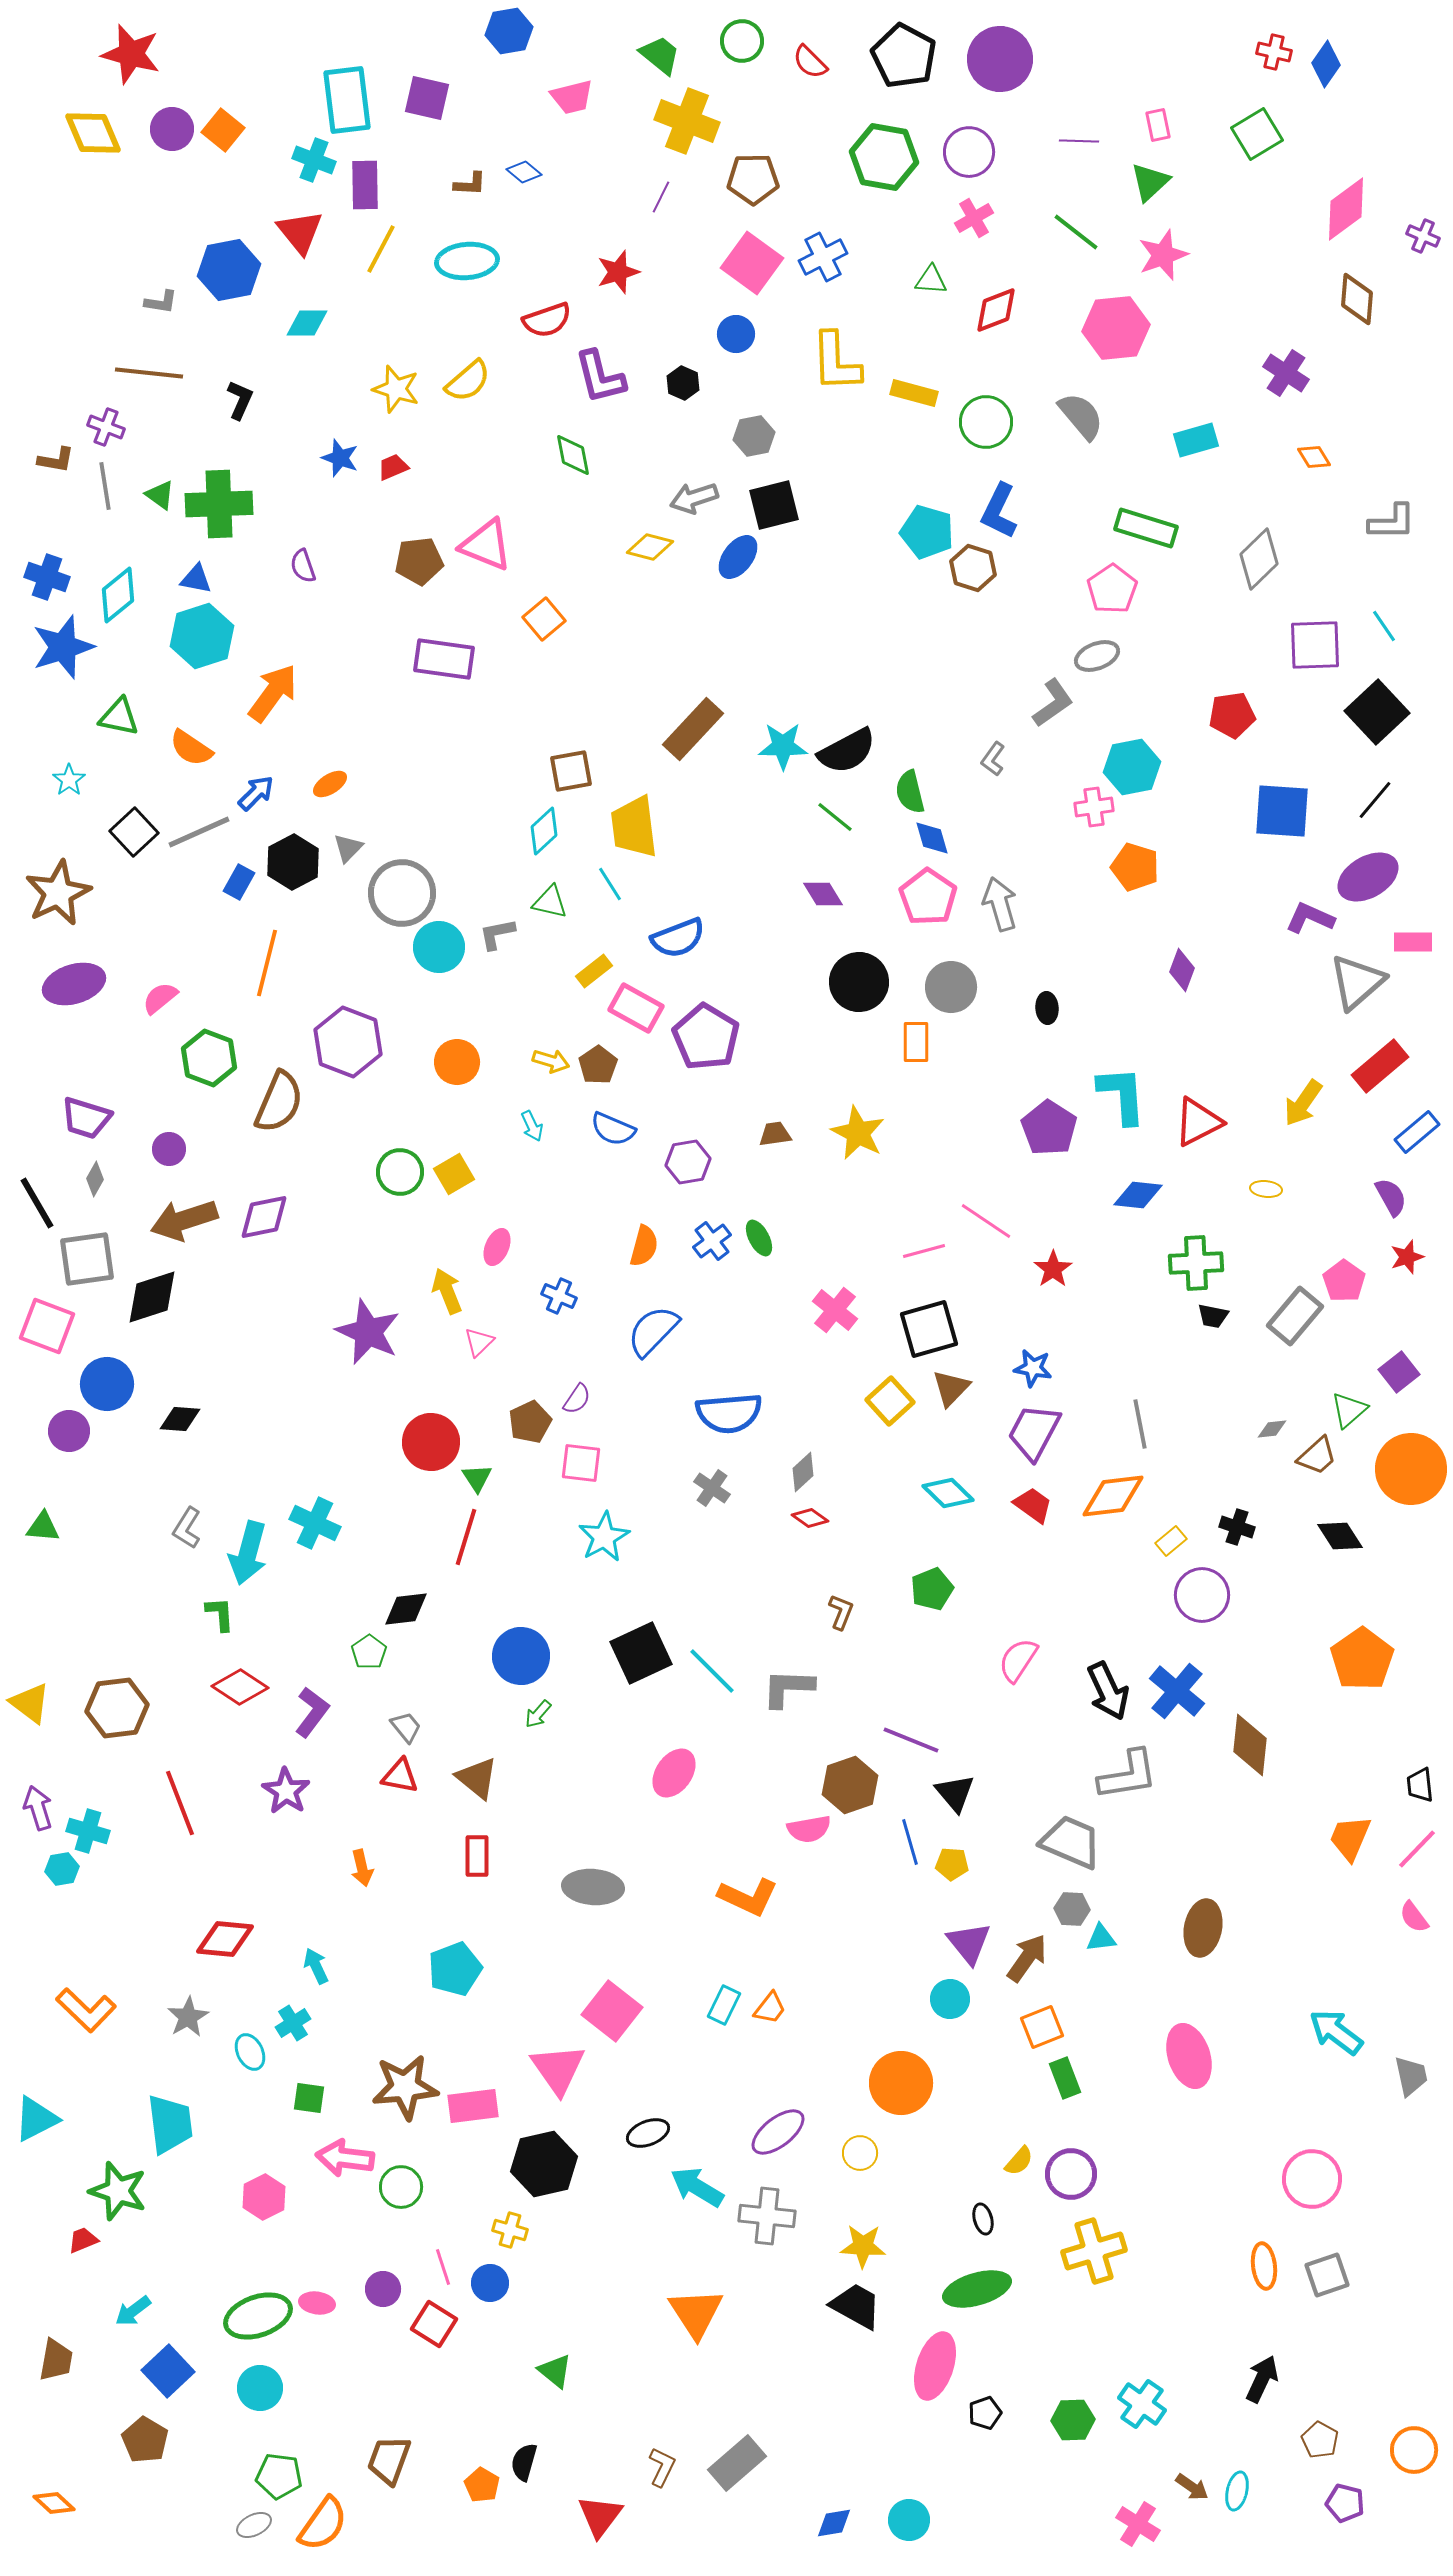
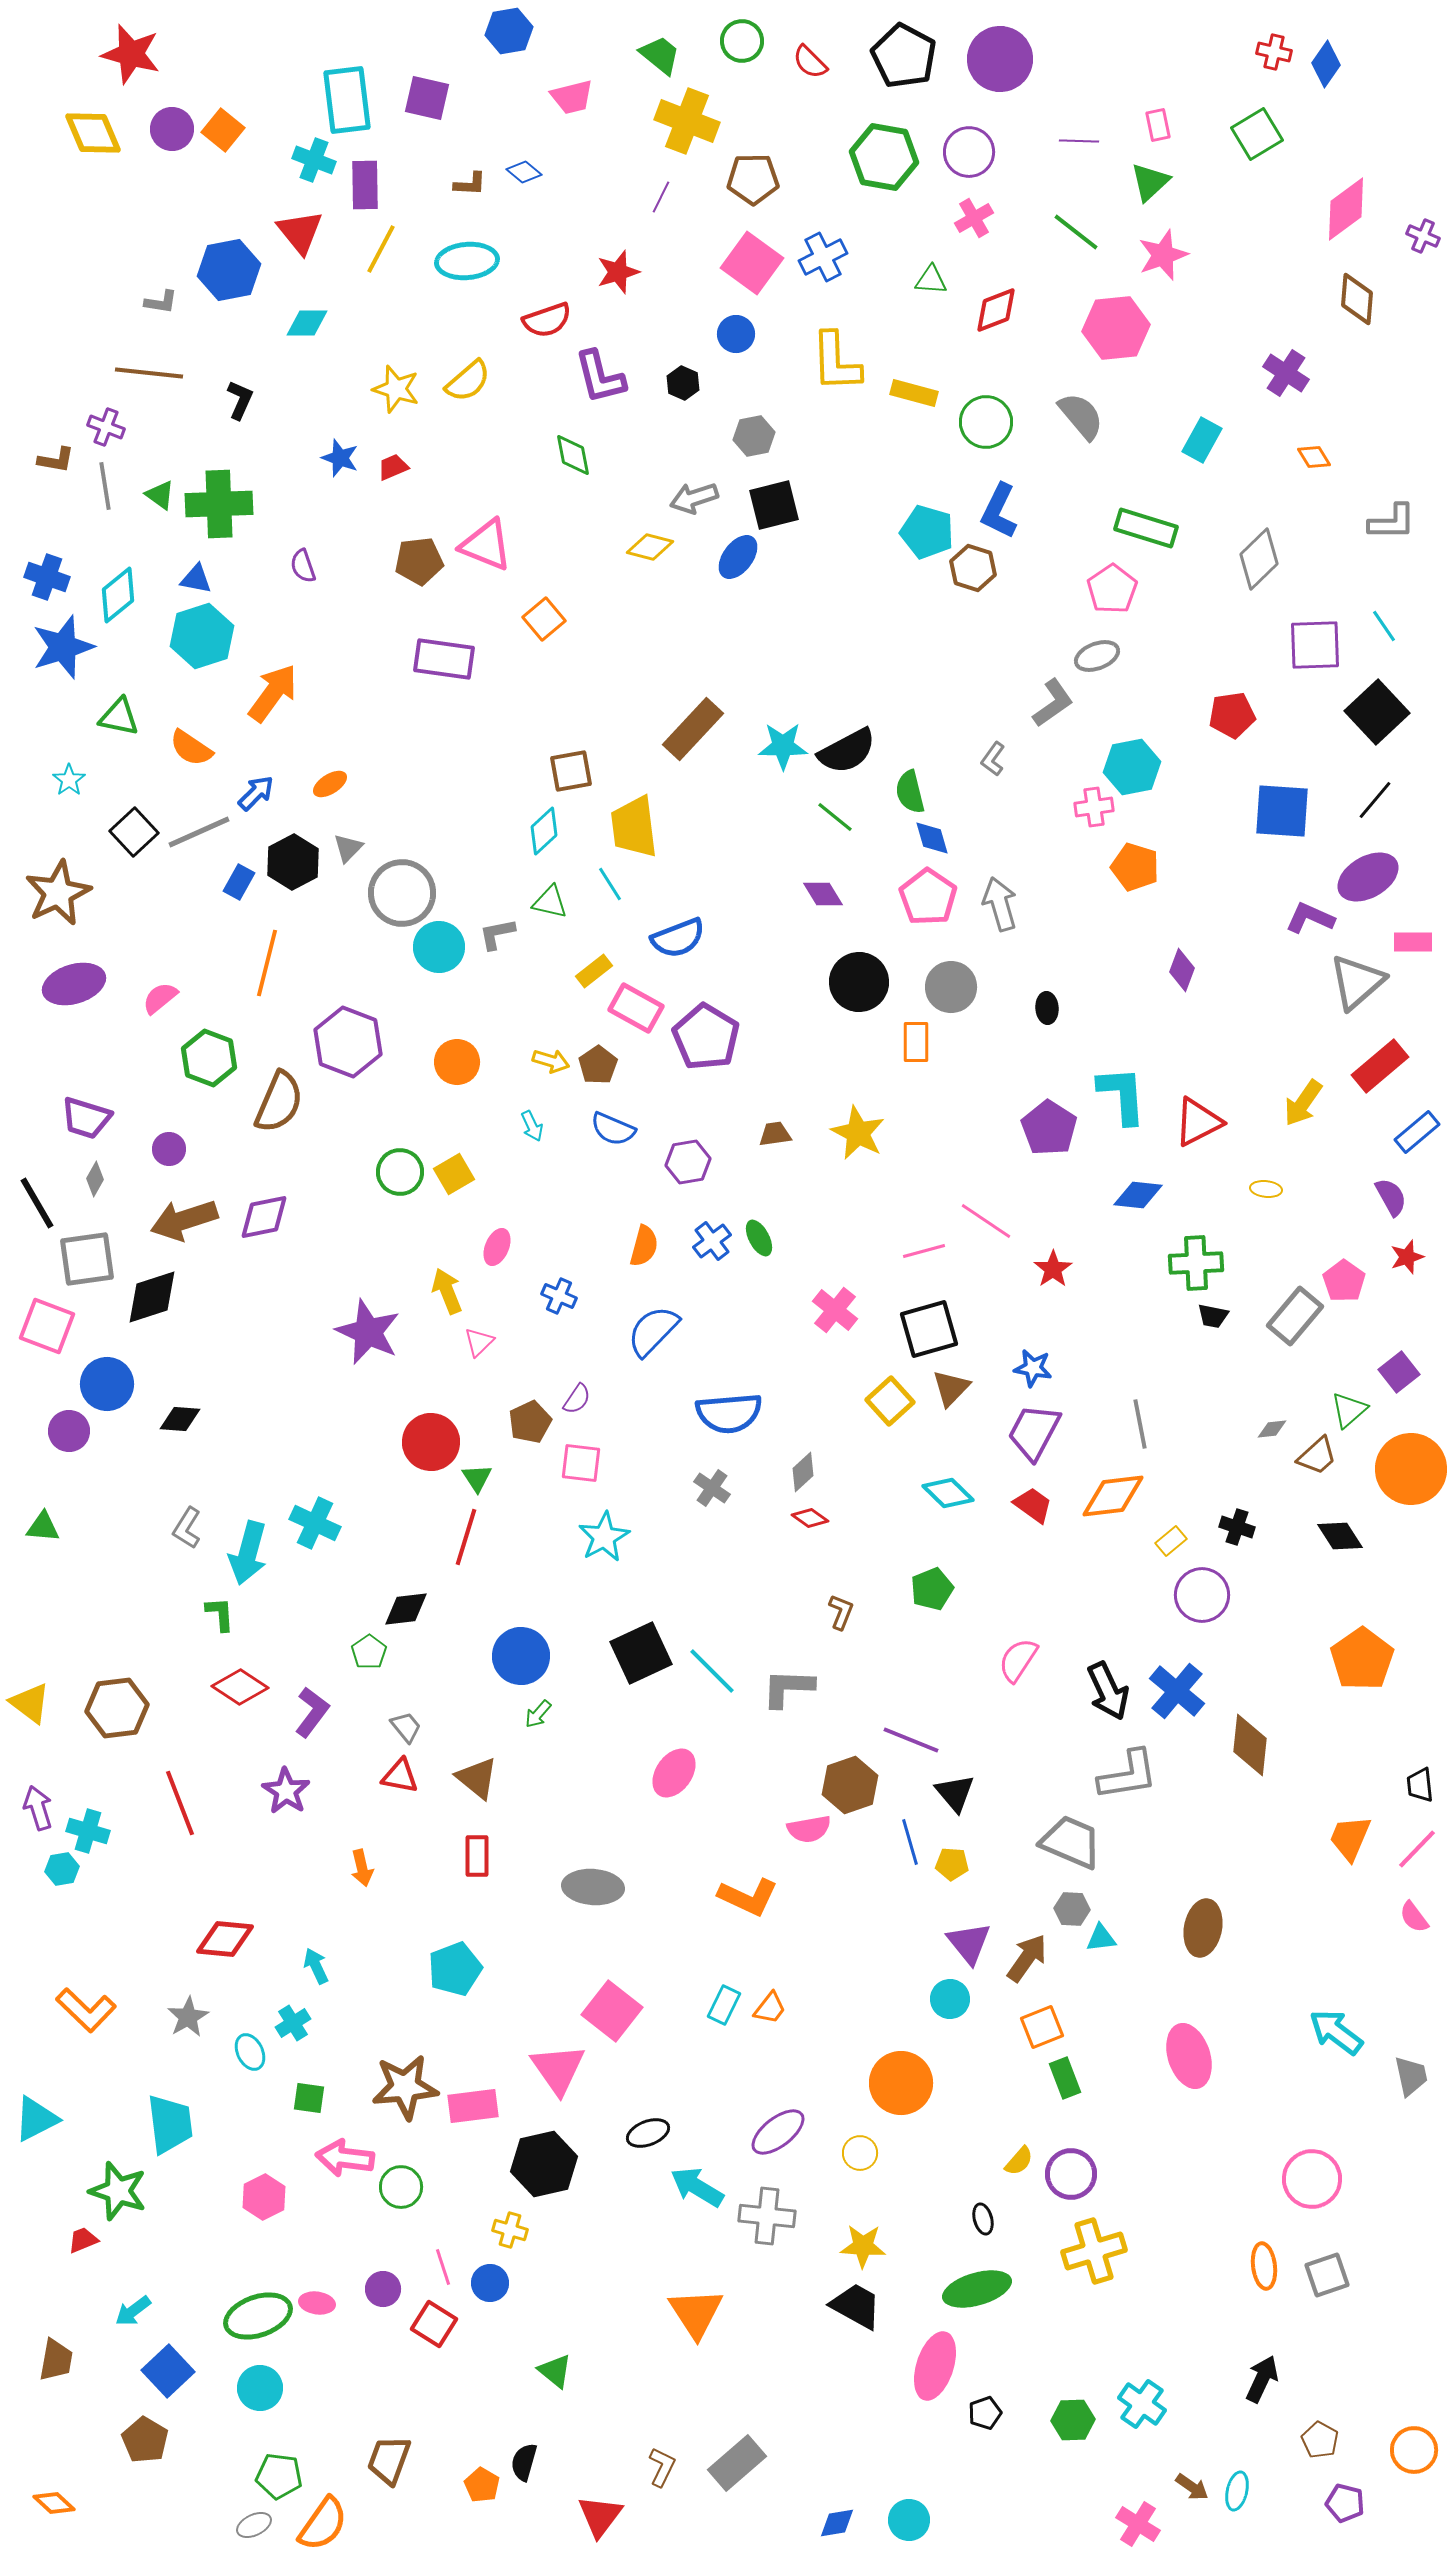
cyan rectangle at (1196, 440): moved 6 px right; rotated 45 degrees counterclockwise
blue diamond at (834, 2523): moved 3 px right
